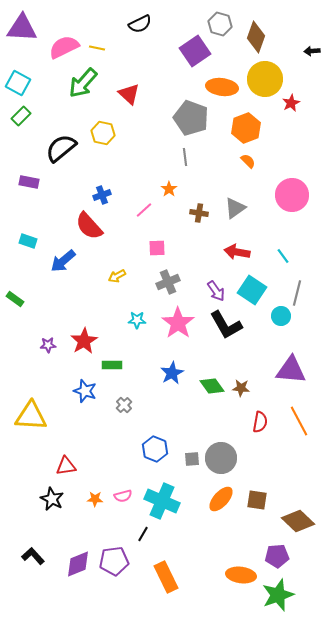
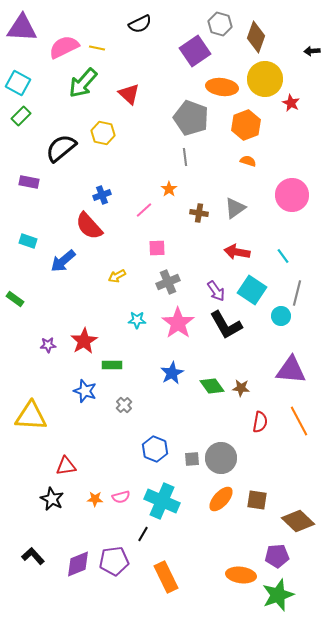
red star at (291, 103): rotated 18 degrees counterclockwise
orange hexagon at (246, 128): moved 3 px up
orange semicircle at (248, 161): rotated 28 degrees counterclockwise
pink semicircle at (123, 496): moved 2 px left, 1 px down
